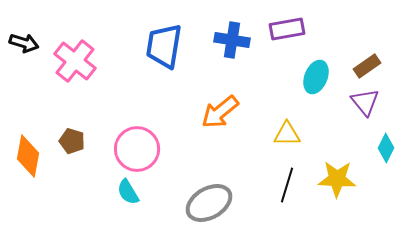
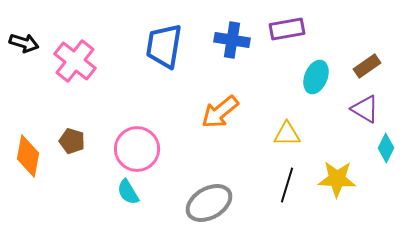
purple triangle: moved 7 px down; rotated 20 degrees counterclockwise
